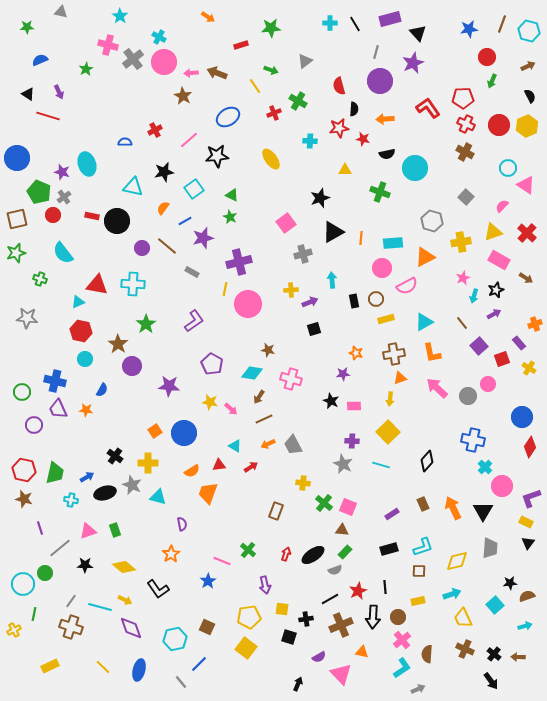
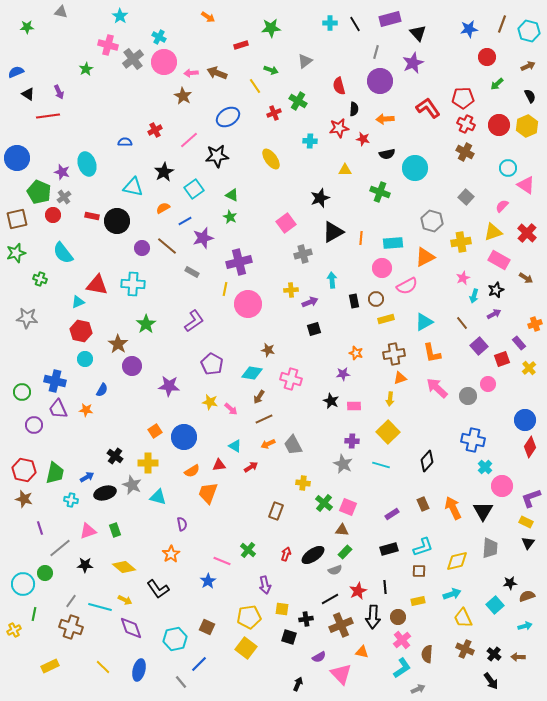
blue semicircle at (40, 60): moved 24 px left, 12 px down
green arrow at (492, 81): moved 5 px right, 3 px down; rotated 24 degrees clockwise
red line at (48, 116): rotated 25 degrees counterclockwise
black star at (164, 172): rotated 18 degrees counterclockwise
orange semicircle at (163, 208): rotated 24 degrees clockwise
yellow cross at (529, 368): rotated 16 degrees clockwise
blue circle at (522, 417): moved 3 px right, 3 px down
blue circle at (184, 433): moved 4 px down
